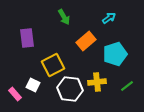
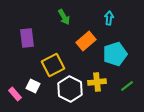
cyan arrow: rotated 48 degrees counterclockwise
white square: moved 1 px down
white hexagon: rotated 20 degrees clockwise
